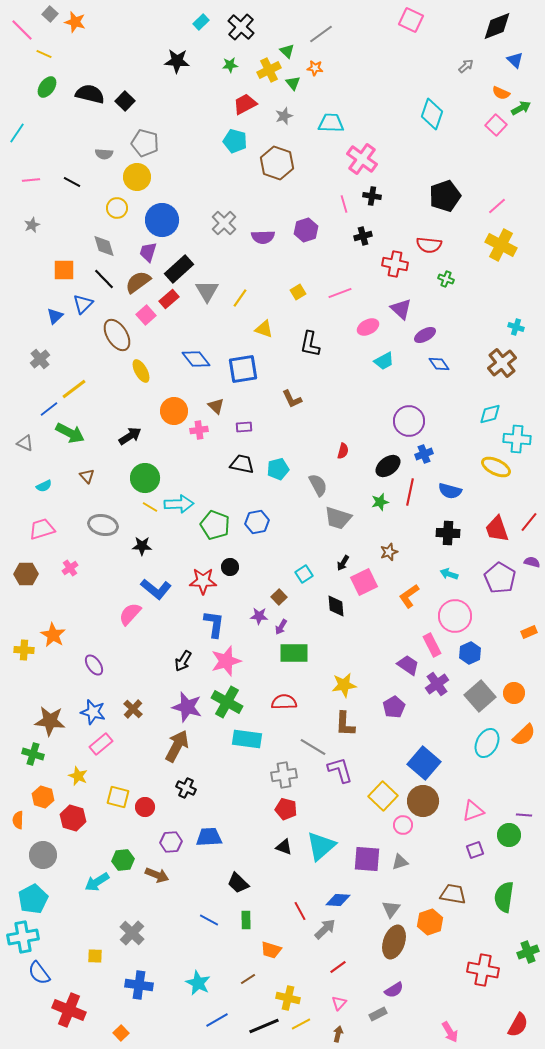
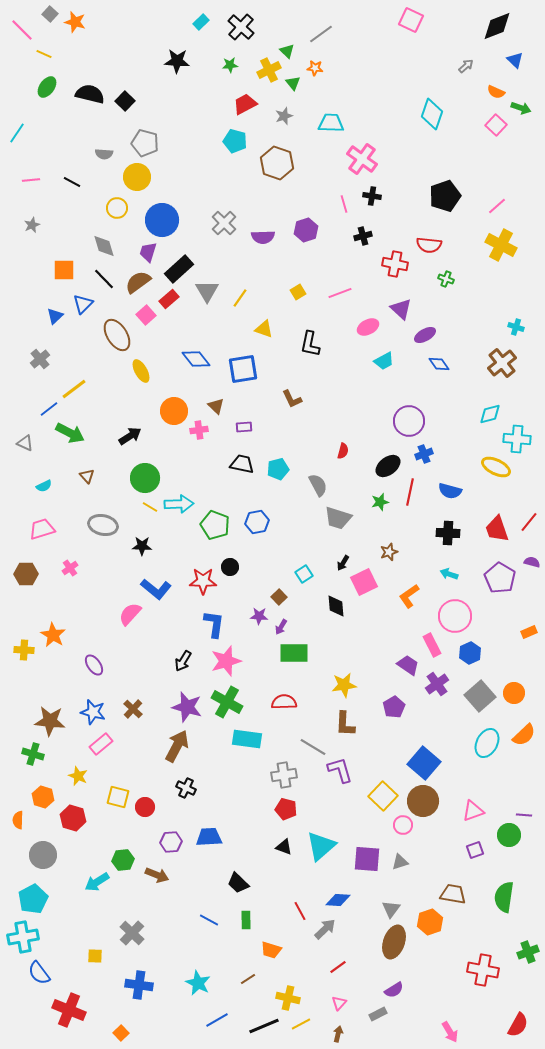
orange semicircle at (501, 93): moved 5 px left, 1 px up
green arrow at (521, 108): rotated 48 degrees clockwise
